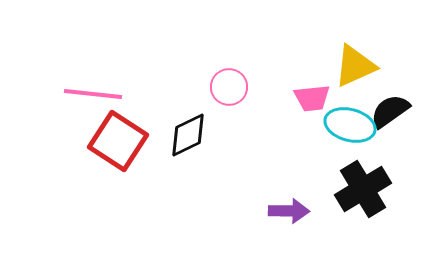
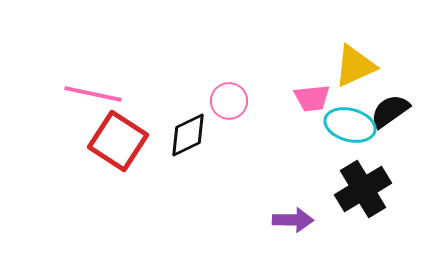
pink circle: moved 14 px down
pink line: rotated 6 degrees clockwise
purple arrow: moved 4 px right, 9 px down
